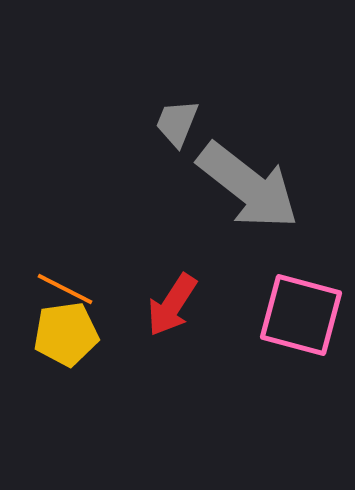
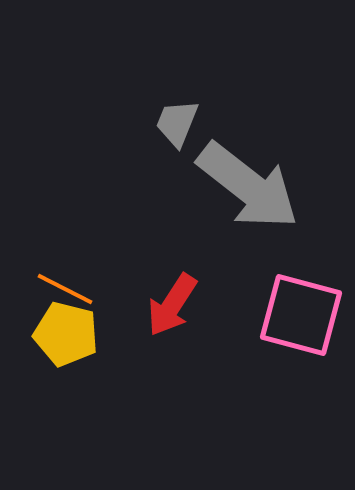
yellow pentagon: rotated 22 degrees clockwise
